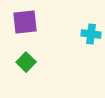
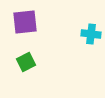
green square: rotated 18 degrees clockwise
